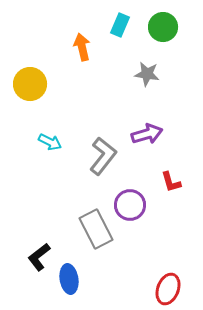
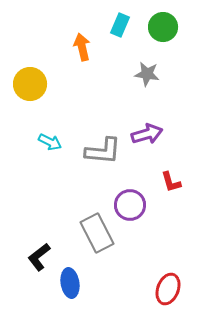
gray L-shape: moved 5 px up; rotated 57 degrees clockwise
gray rectangle: moved 1 px right, 4 px down
blue ellipse: moved 1 px right, 4 px down
